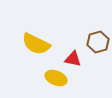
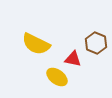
brown hexagon: moved 2 px left, 1 px down; rotated 20 degrees counterclockwise
yellow ellipse: moved 1 px right, 1 px up; rotated 15 degrees clockwise
